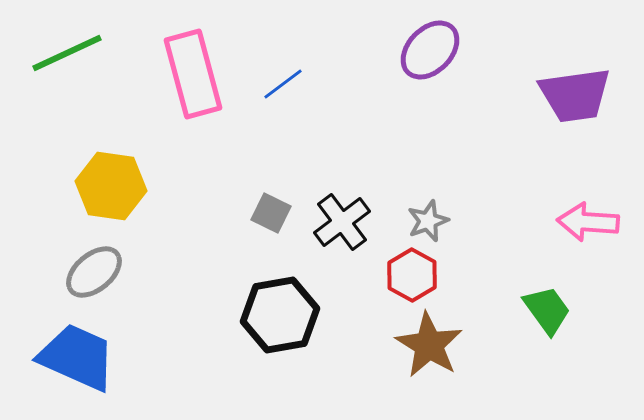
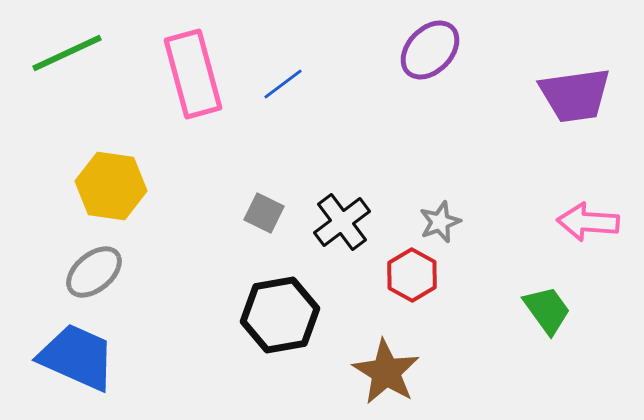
gray square: moved 7 px left
gray star: moved 12 px right, 1 px down
brown star: moved 43 px left, 27 px down
